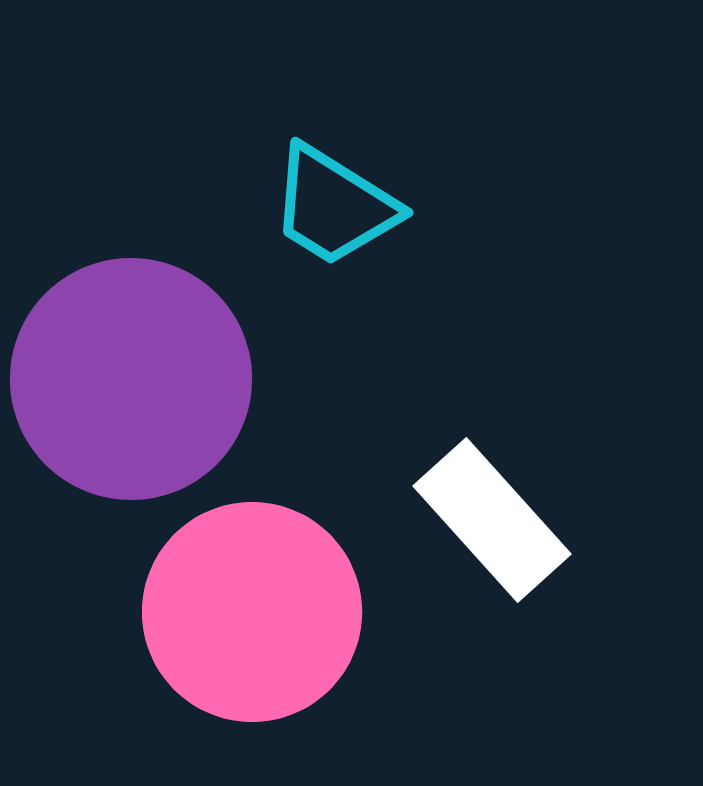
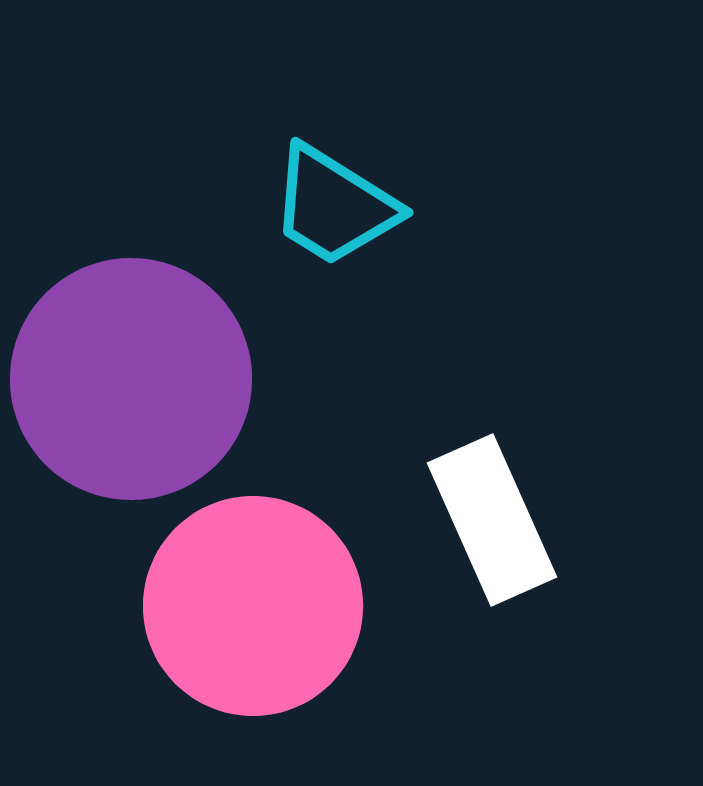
white rectangle: rotated 18 degrees clockwise
pink circle: moved 1 px right, 6 px up
